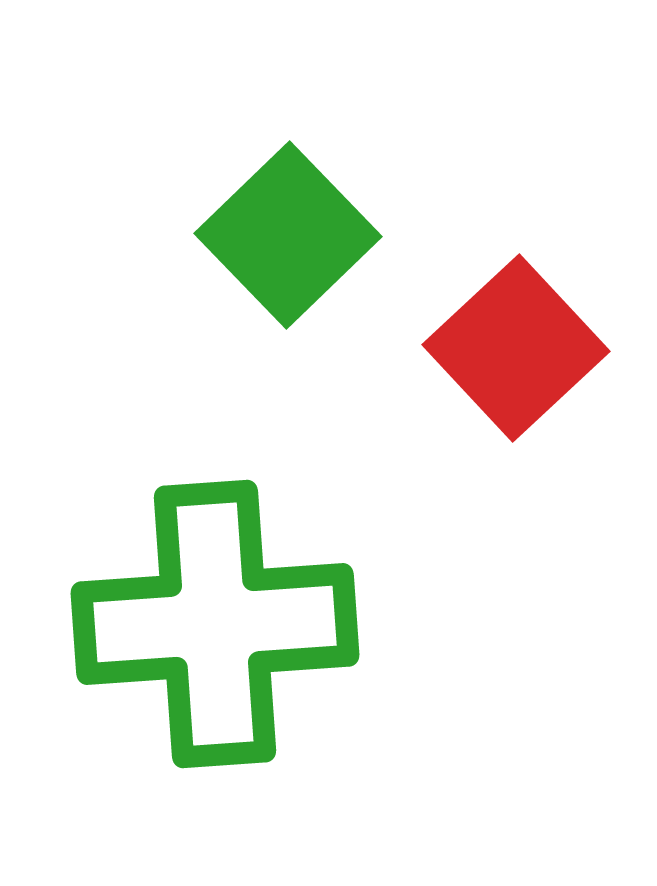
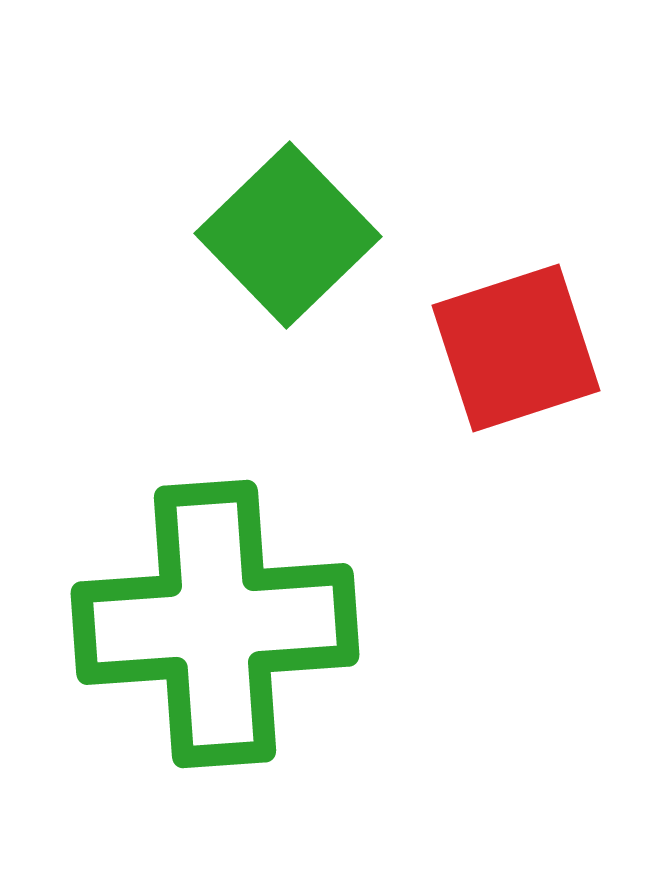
red square: rotated 25 degrees clockwise
